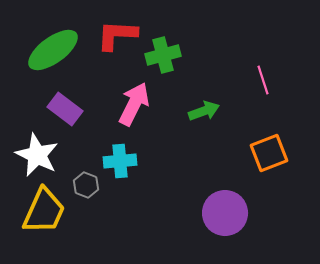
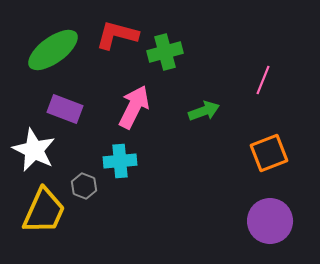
red L-shape: rotated 12 degrees clockwise
green cross: moved 2 px right, 3 px up
pink line: rotated 40 degrees clockwise
pink arrow: moved 3 px down
purple rectangle: rotated 16 degrees counterclockwise
white star: moved 3 px left, 5 px up
gray hexagon: moved 2 px left, 1 px down
purple circle: moved 45 px right, 8 px down
